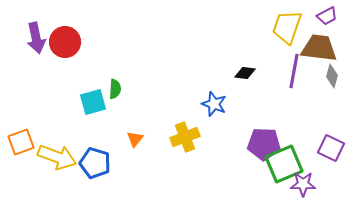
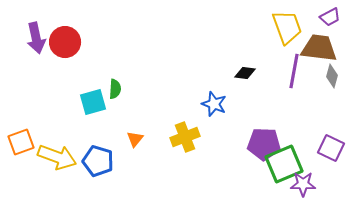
purple trapezoid: moved 3 px right, 1 px down
yellow trapezoid: rotated 141 degrees clockwise
blue pentagon: moved 3 px right, 2 px up
